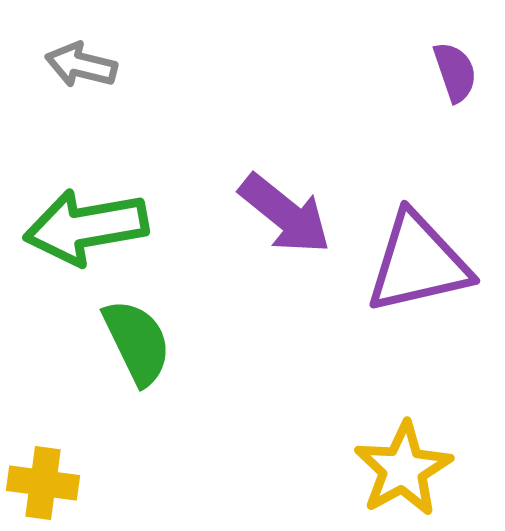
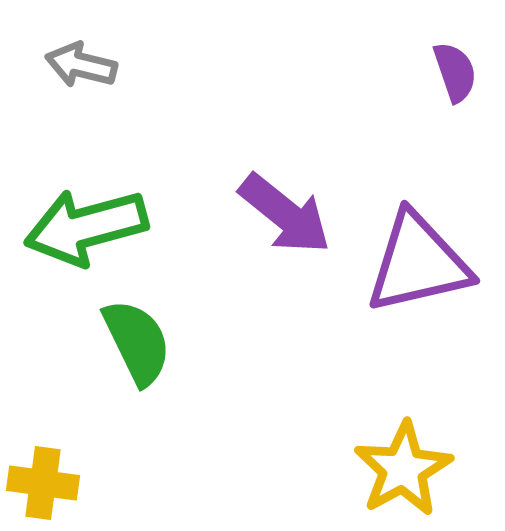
green arrow: rotated 5 degrees counterclockwise
